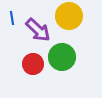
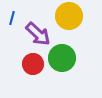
blue line: rotated 24 degrees clockwise
purple arrow: moved 4 px down
green circle: moved 1 px down
